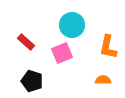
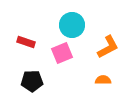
red rectangle: rotated 24 degrees counterclockwise
orange L-shape: rotated 130 degrees counterclockwise
black pentagon: rotated 20 degrees counterclockwise
